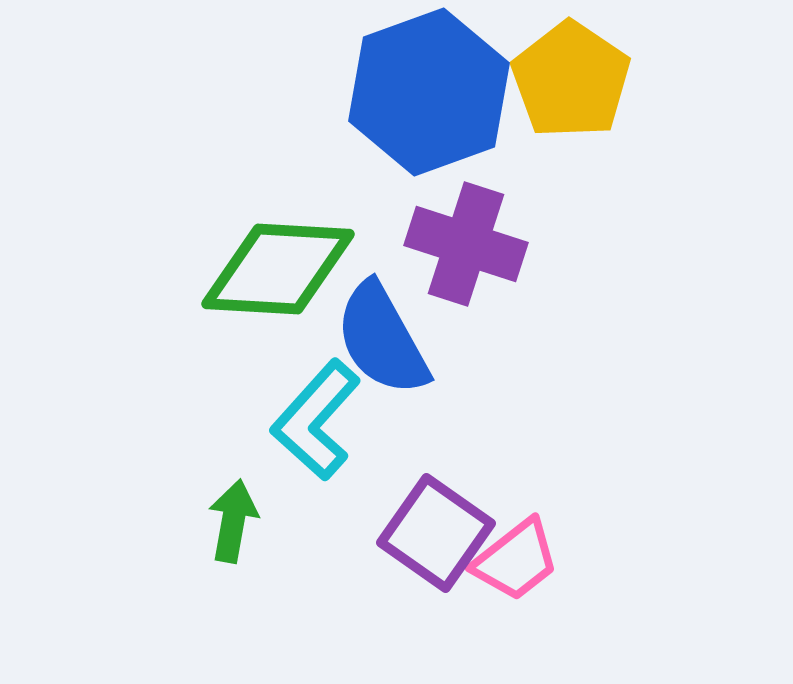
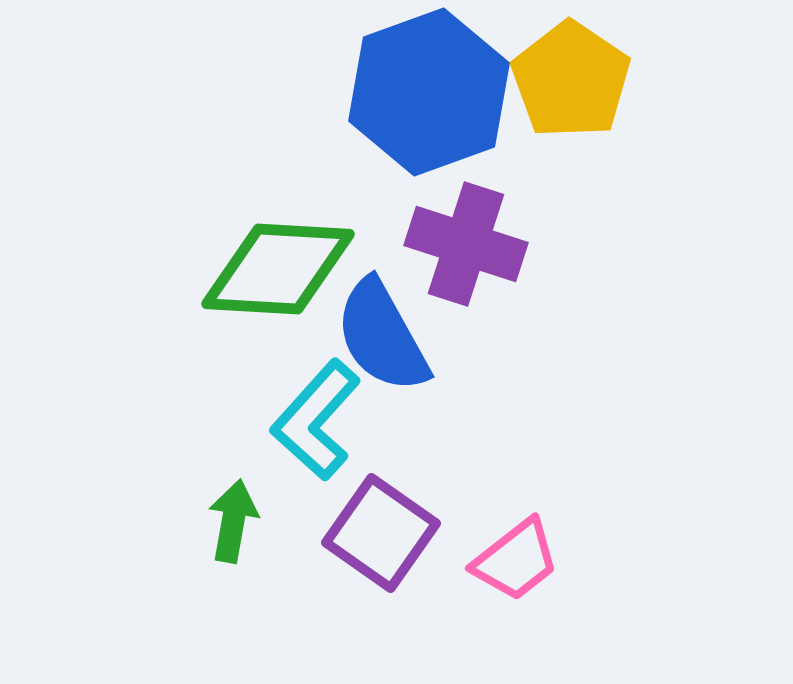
blue semicircle: moved 3 px up
purple square: moved 55 px left
